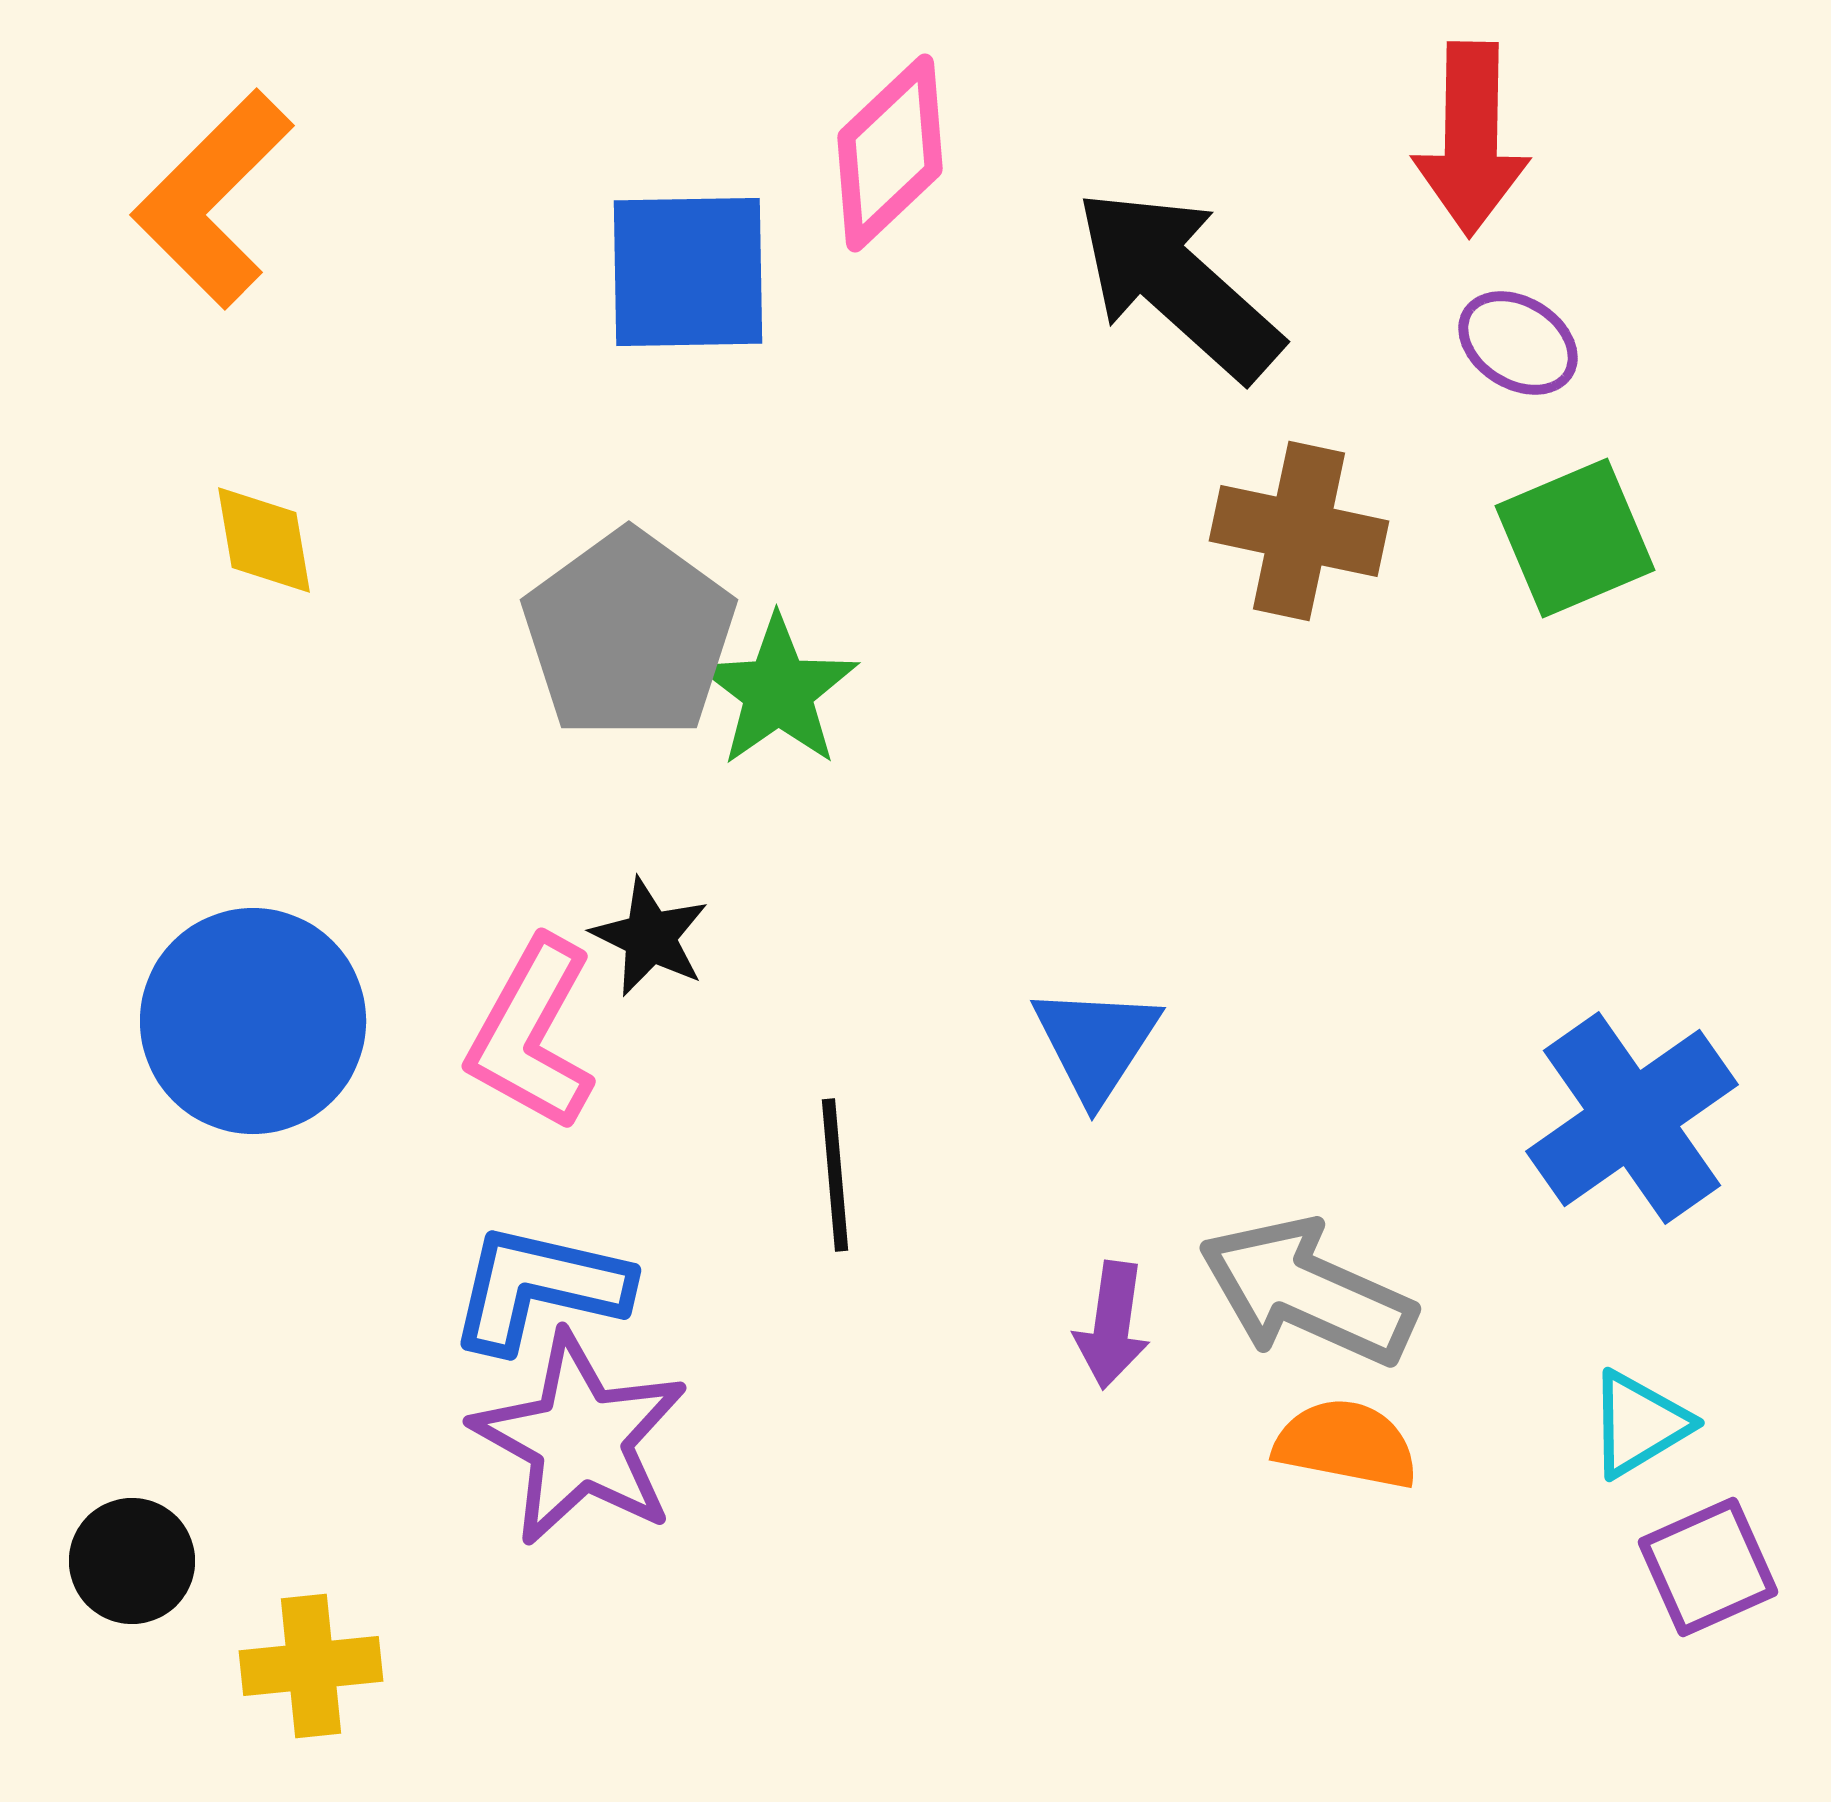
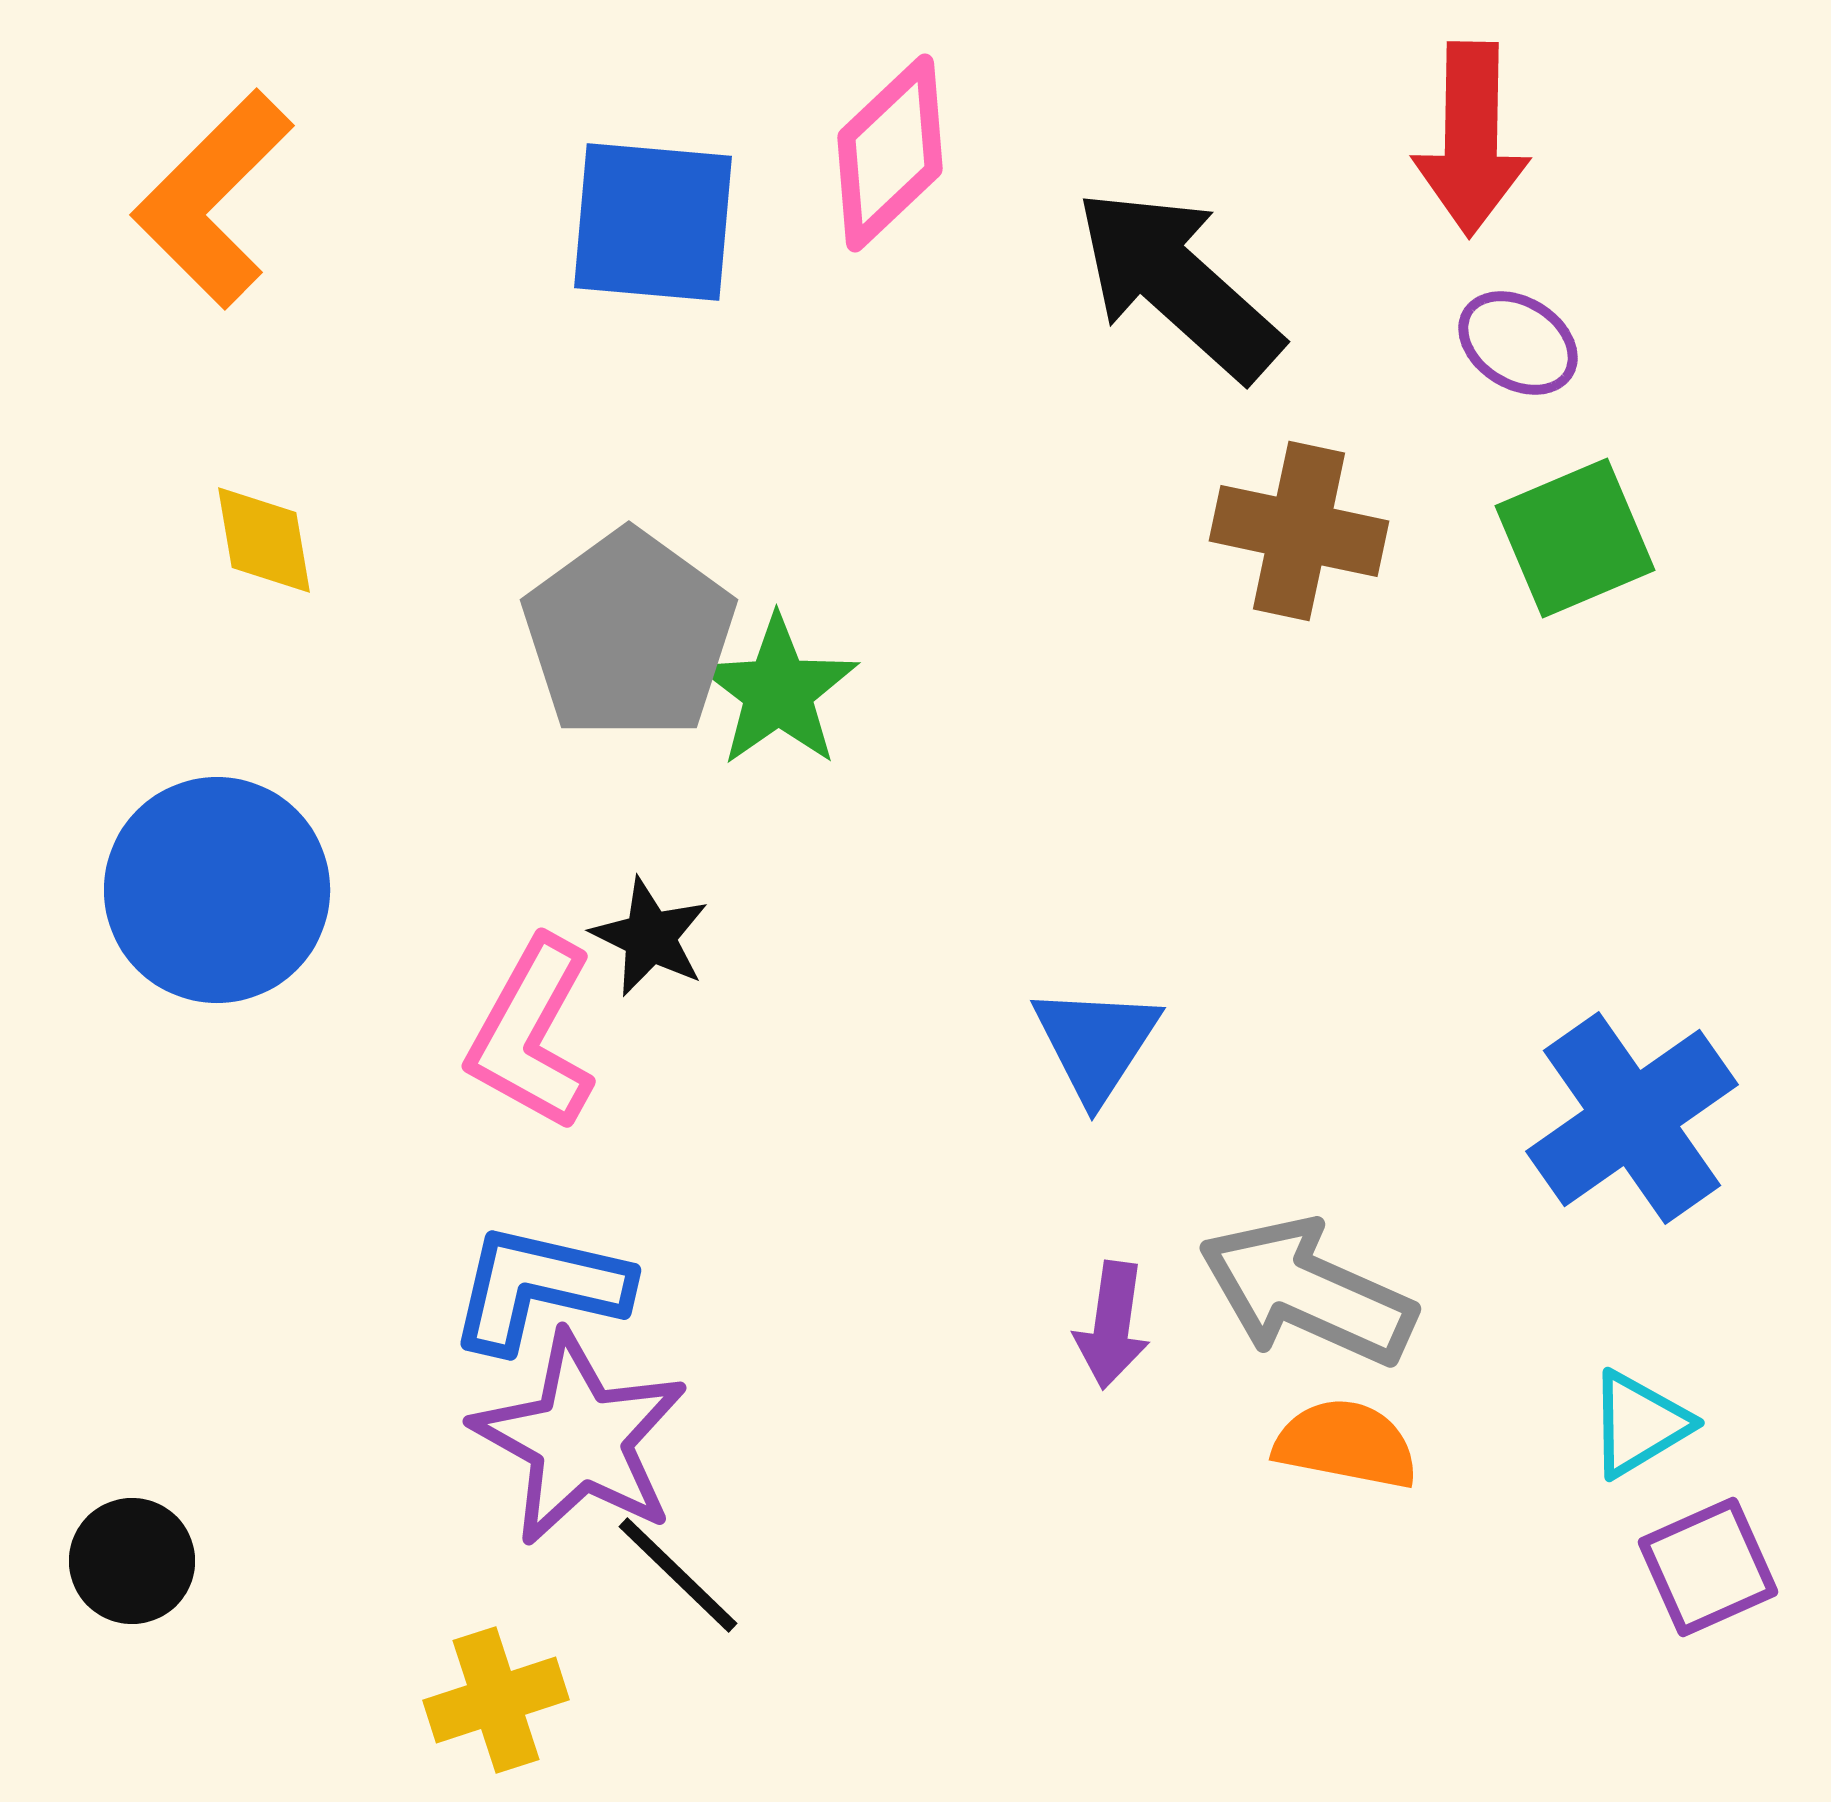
blue square: moved 35 px left, 50 px up; rotated 6 degrees clockwise
blue circle: moved 36 px left, 131 px up
black line: moved 157 px left, 400 px down; rotated 41 degrees counterclockwise
yellow cross: moved 185 px right, 34 px down; rotated 12 degrees counterclockwise
